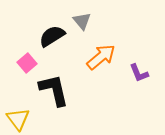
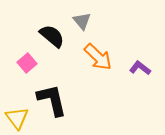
black semicircle: rotated 72 degrees clockwise
orange arrow: moved 3 px left; rotated 84 degrees clockwise
purple L-shape: moved 1 px right, 5 px up; rotated 150 degrees clockwise
black L-shape: moved 2 px left, 10 px down
yellow triangle: moved 1 px left, 1 px up
